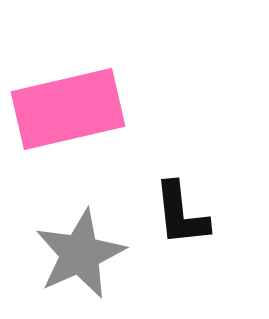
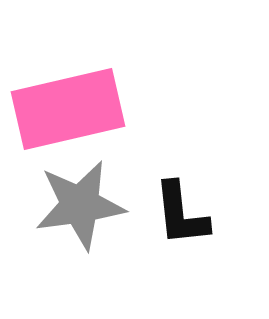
gray star: moved 49 px up; rotated 16 degrees clockwise
